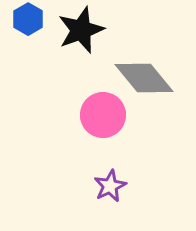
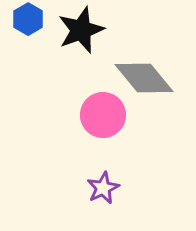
purple star: moved 7 px left, 2 px down
